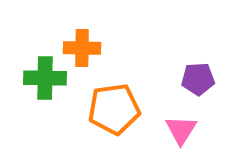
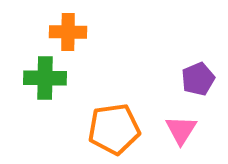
orange cross: moved 14 px left, 16 px up
purple pentagon: rotated 20 degrees counterclockwise
orange pentagon: moved 20 px down
